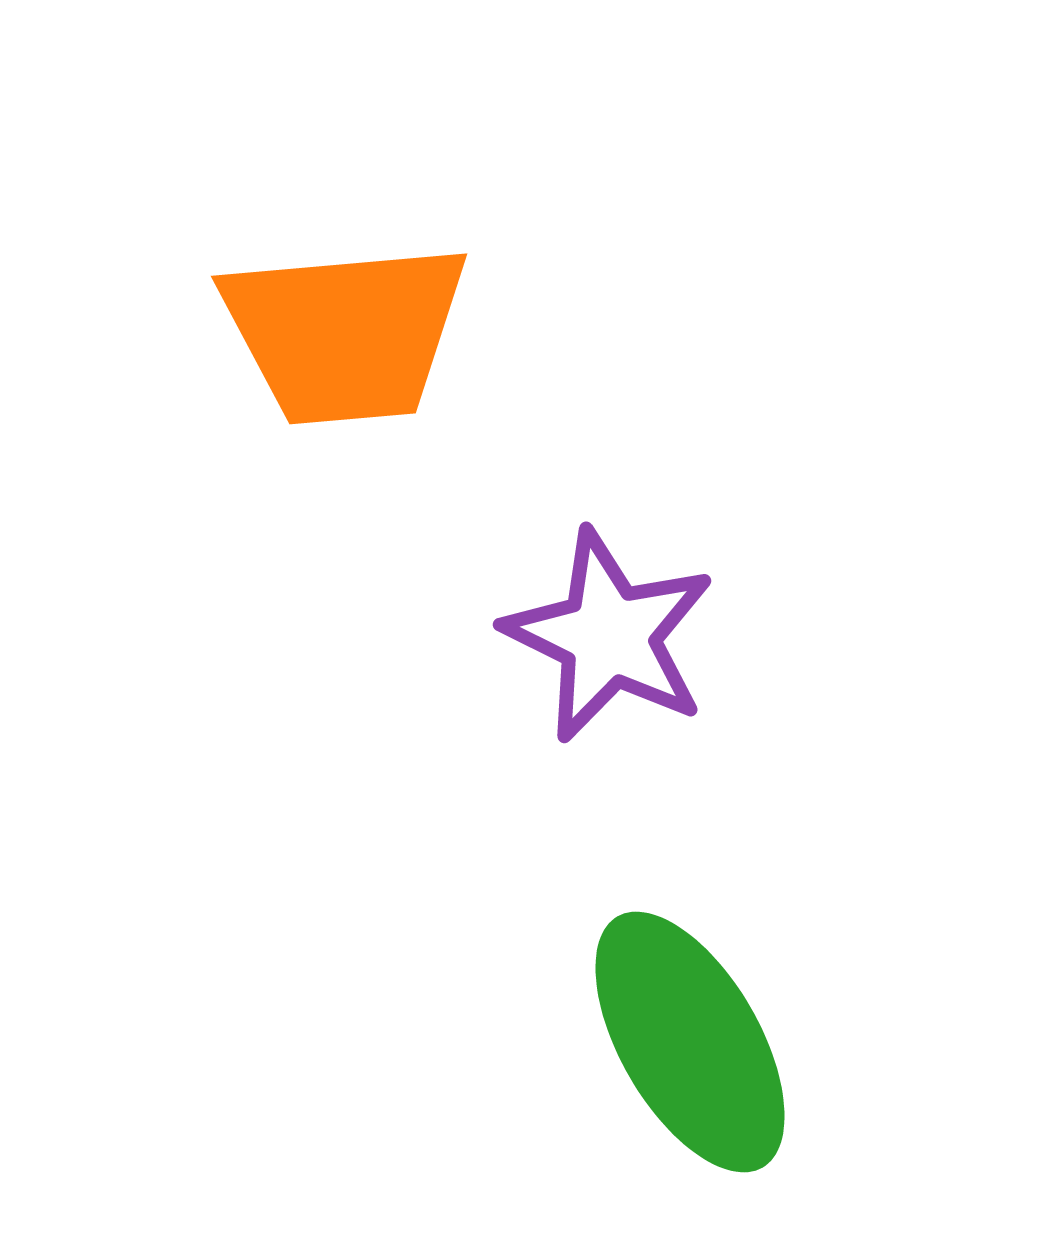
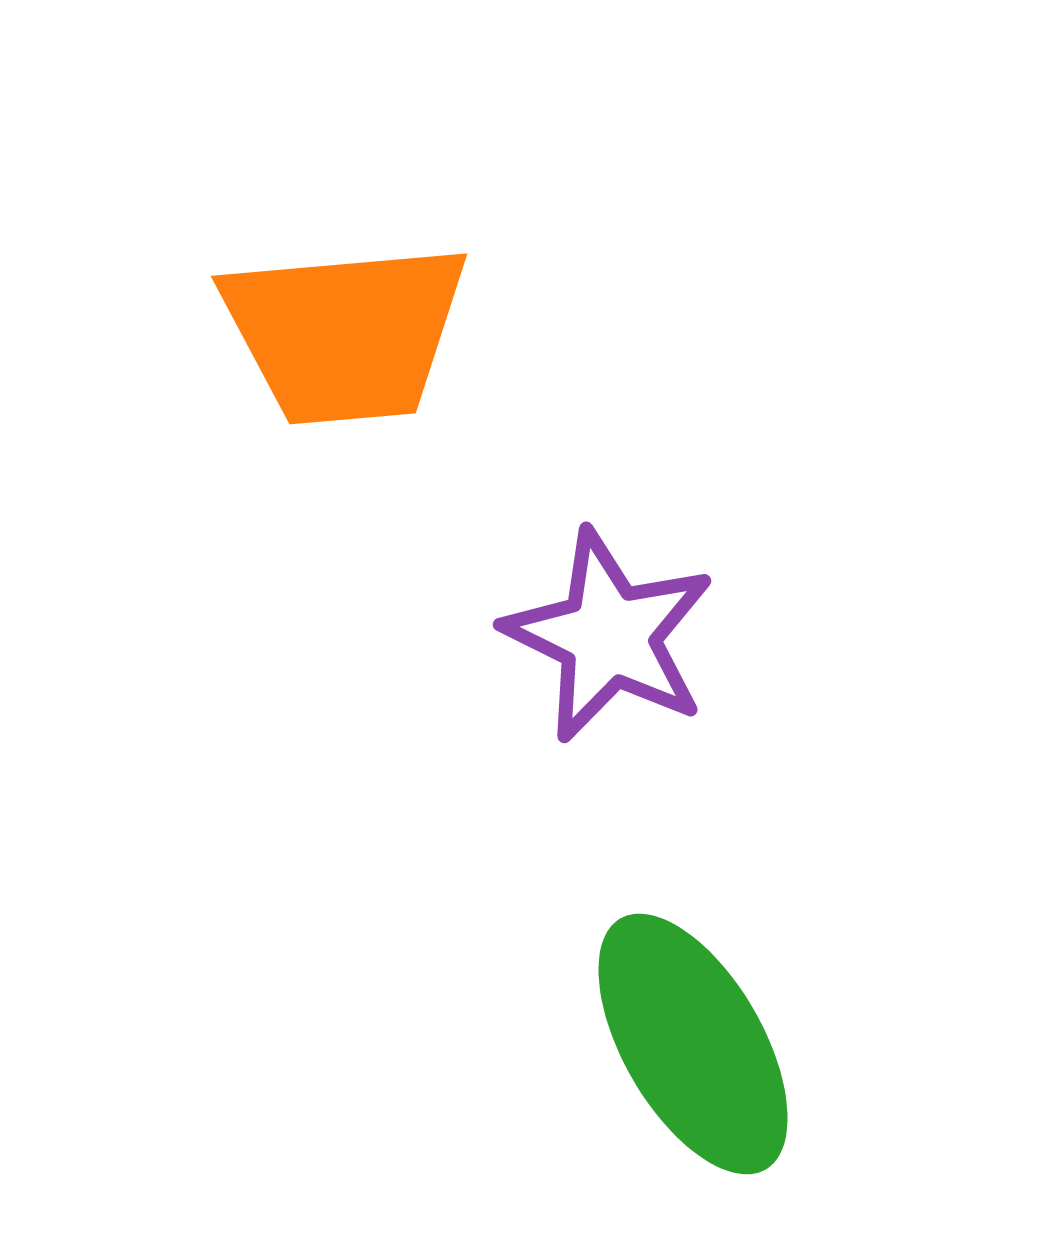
green ellipse: moved 3 px right, 2 px down
